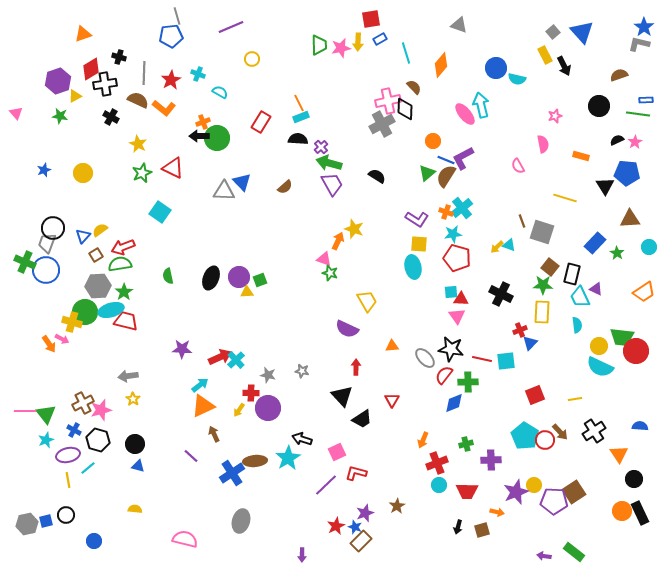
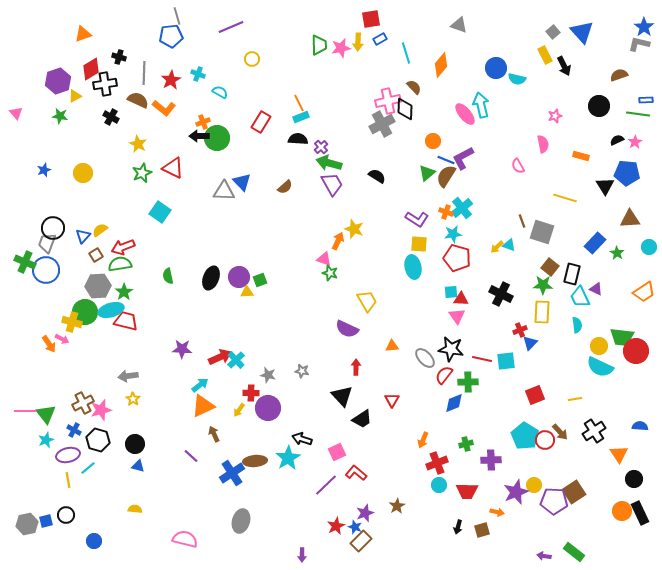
red L-shape at (356, 473): rotated 25 degrees clockwise
